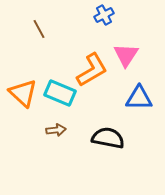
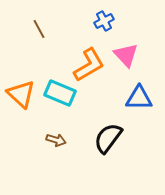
blue cross: moved 6 px down
pink triangle: rotated 16 degrees counterclockwise
orange L-shape: moved 3 px left, 5 px up
orange triangle: moved 2 px left, 1 px down
brown arrow: moved 10 px down; rotated 24 degrees clockwise
black semicircle: rotated 64 degrees counterclockwise
